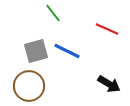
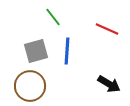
green line: moved 4 px down
blue line: rotated 68 degrees clockwise
brown circle: moved 1 px right
